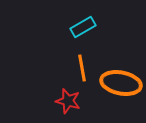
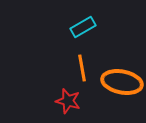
orange ellipse: moved 1 px right, 1 px up
